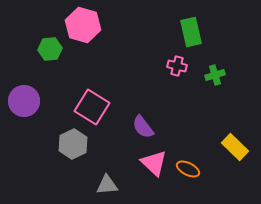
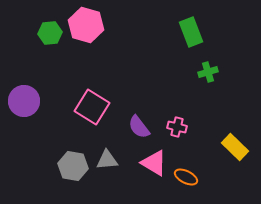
pink hexagon: moved 3 px right
green rectangle: rotated 8 degrees counterclockwise
green hexagon: moved 16 px up
pink cross: moved 61 px down
green cross: moved 7 px left, 3 px up
purple semicircle: moved 4 px left
gray hexagon: moved 22 px down; rotated 24 degrees counterclockwise
pink triangle: rotated 12 degrees counterclockwise
orange ellipse: moved 2 px left, 8 px down
gray triangle: moved 25 px up
